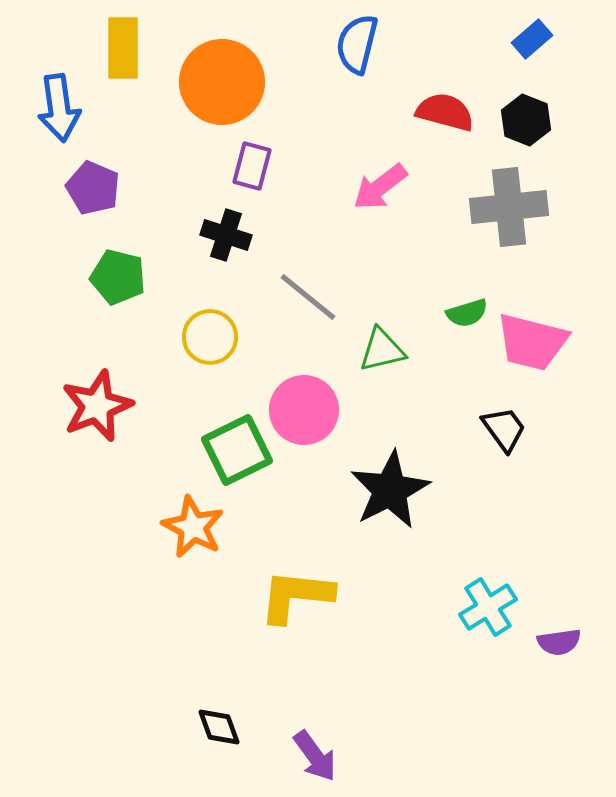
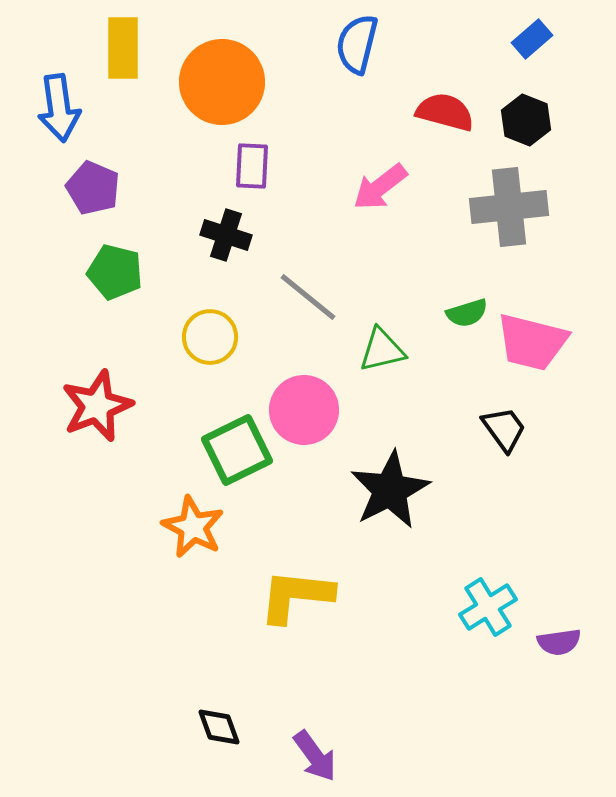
purple rectangle: rotated 12 degrees counterclockwise
green pentagon: moved 3 px left, 5 px up
